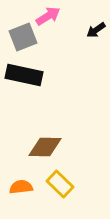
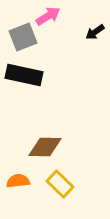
black arrow: moved 1 px left, 2 px down
orange semicircle: moved 3 px left, 6 px up
